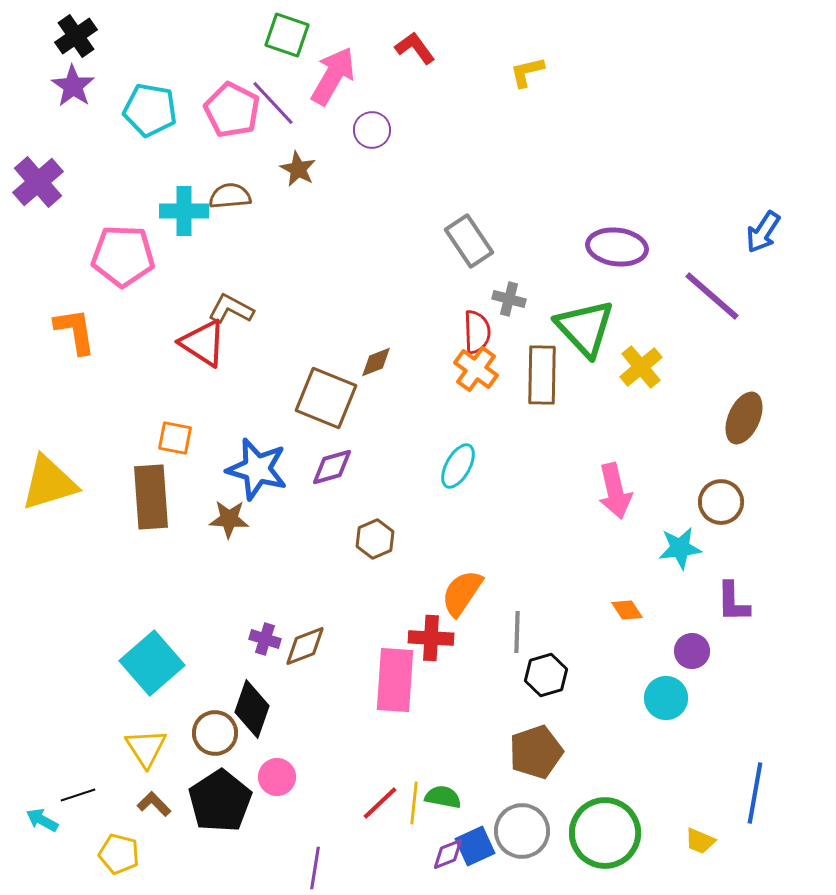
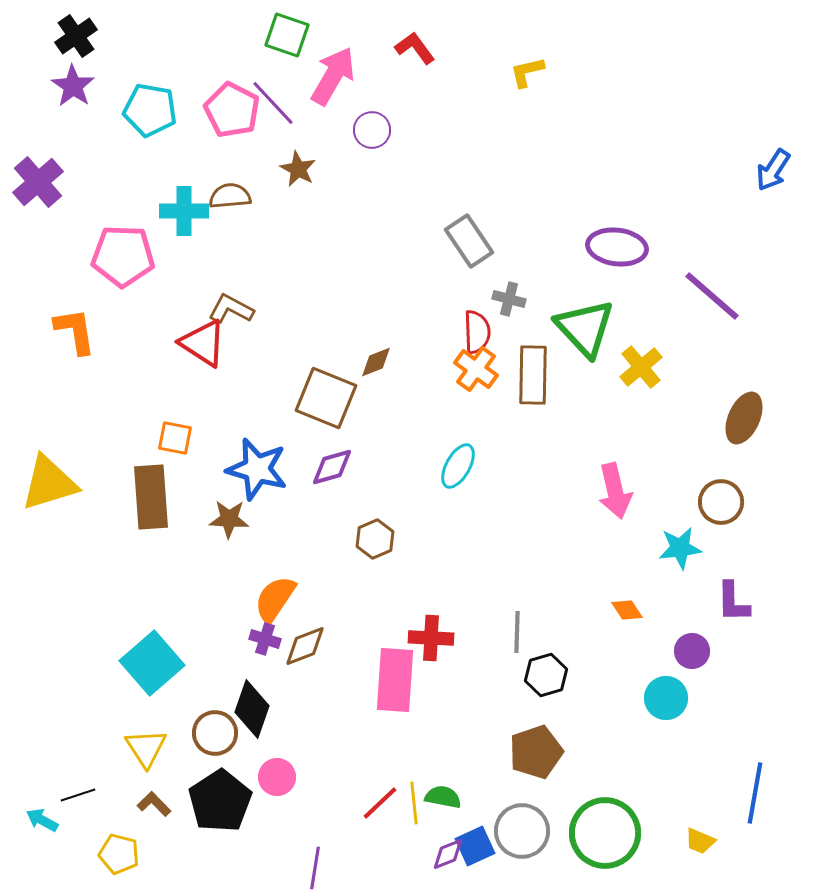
blue arrow at (763, 232): moved 10 px right, 62 px up
brown rectangle at (542, 375): moved 9 px left
orange semicircle at (462, 593): moved 187 px left, 6 px down
yellow line at (414, 803): rotated 12 degrees counterclockwise
